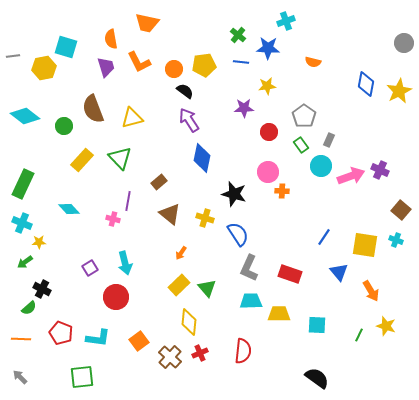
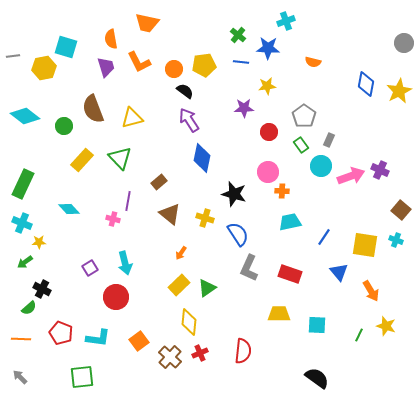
green triangle at (207, 288): rotated 36 degrees clockwise
cyan trapezoid at (251, 301): moved 39 px right, 79 px up; rotated 10 degrees counterclockwise
